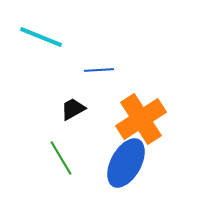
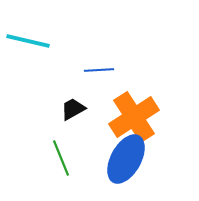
cyan line: moved 13 px left, 4 px down; rotated 9 degrees counterclockwise
orange cross: moved 7 px left, 2 px up
green line: rotated 9 degrees clockwise
blue ellipse: moved 4 px up
